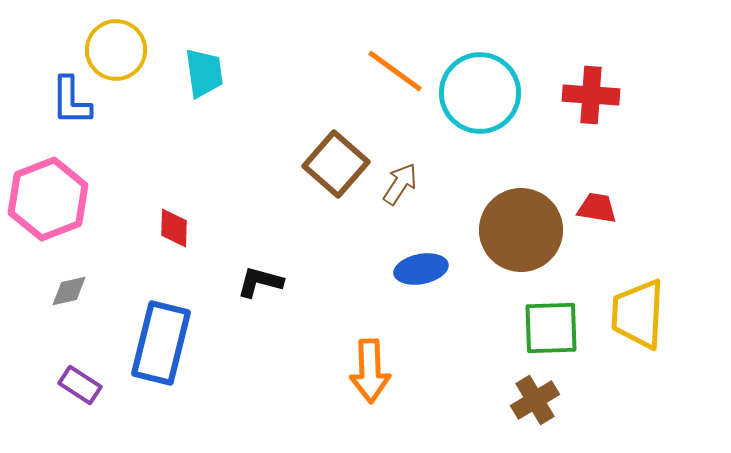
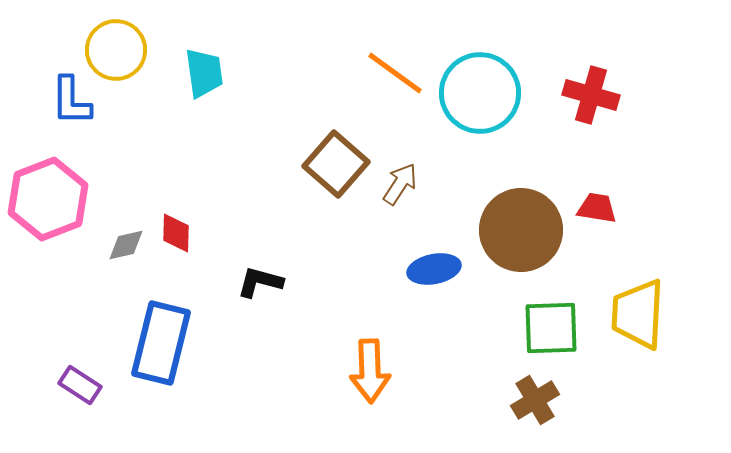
orange line: moved 2 px down
red cross: rotated 12 degrees clockwise
red diamond: moved 2 px right, 5 px down
blue ellipse: moved 13 px right
gray diamond: moved 57 px right, 46 px up
